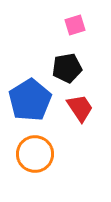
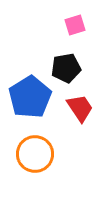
black pentagon: moved 1 px left
blue pentagon: moved 3 px up
